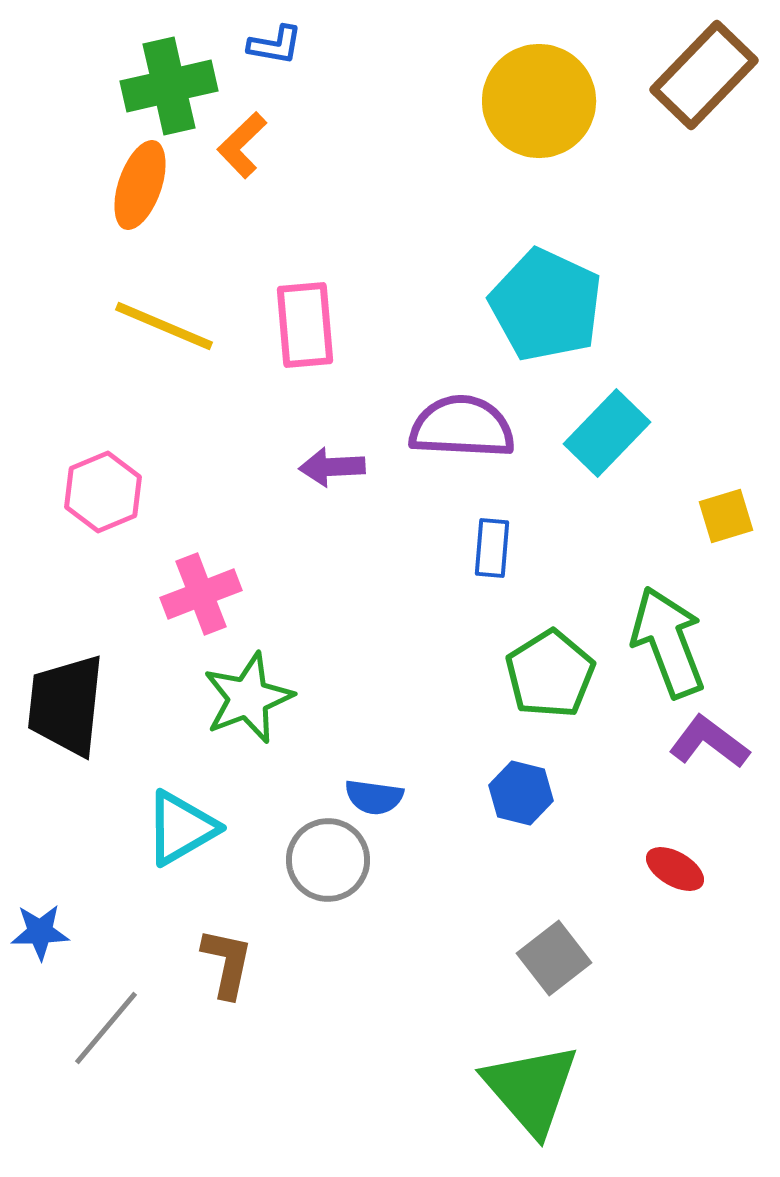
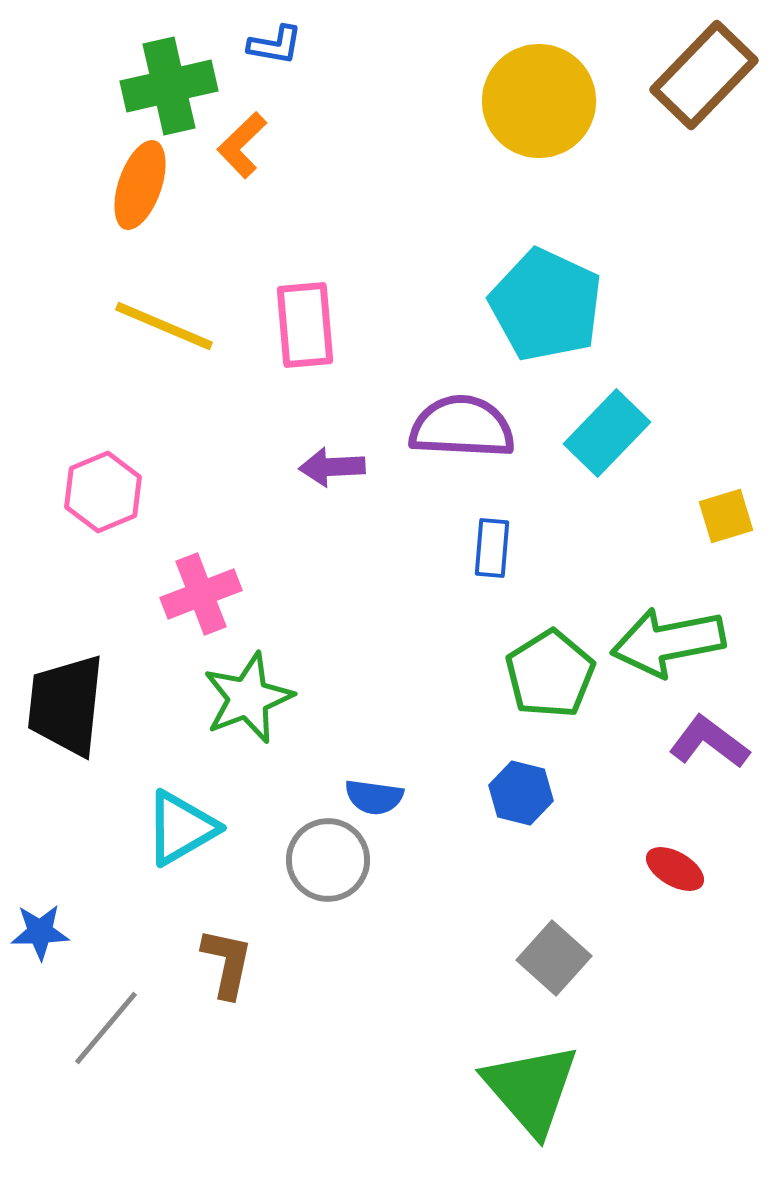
green arrow: rotated 80 degrees counterclockwise
gray square: rotated 10 degrees counterclockwise
